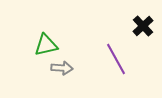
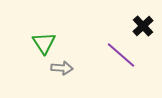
green triangle: moved 2 px left, 2 px up; rotated 50 degrees counterclockwise
purple line: moved 5 px right, 4 px up; rotated 20 degrees counterclockwise
